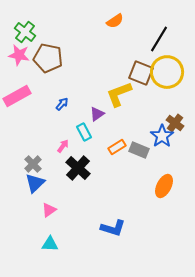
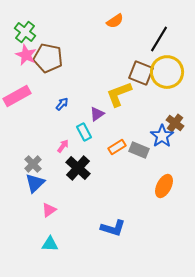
pink star: moved 7 px right; rotated 15 degrees clockwise
